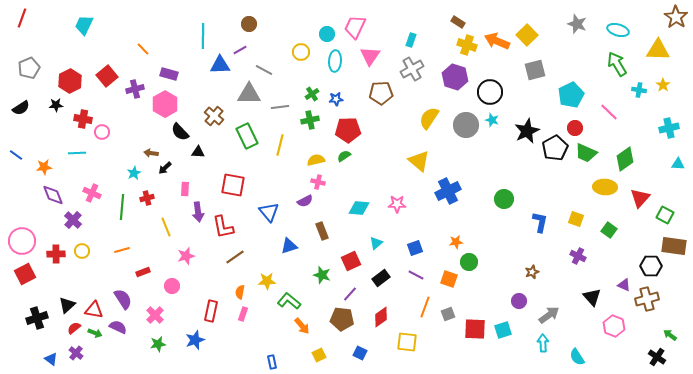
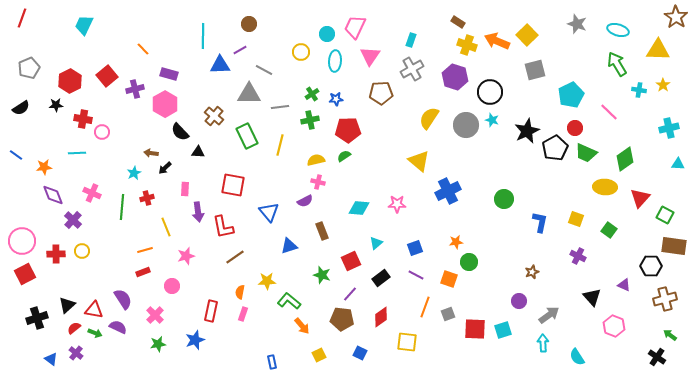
orange line at (122, 250): moved 23 px right
brown cross at (647, 299): moved 18 px right
